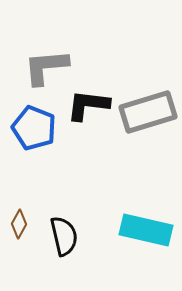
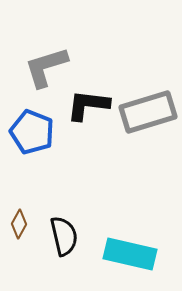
gray L-shape: rotated 12 degrees counterclockwise
blue pentagon: moved 2 px left, 4 px down
cyan rectangle: moved 16 px left, 24 px down
